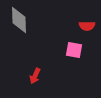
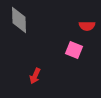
pink square: rotated 12 degrees clockwise
